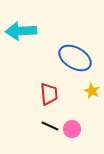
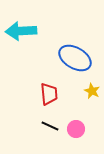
pink circle: moved 4 px right
